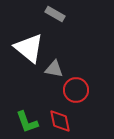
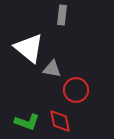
gray rectangle: moved 7 px right, 1 px down; rotated 66 degrees clockwise
gray triangle: moved 2 px left
green L-shape: rotated 50 degrees counterclockwise
